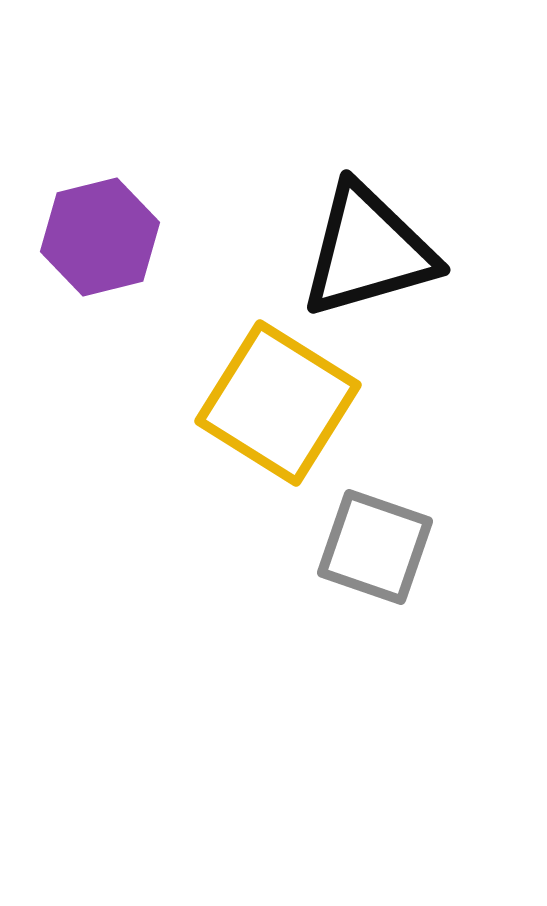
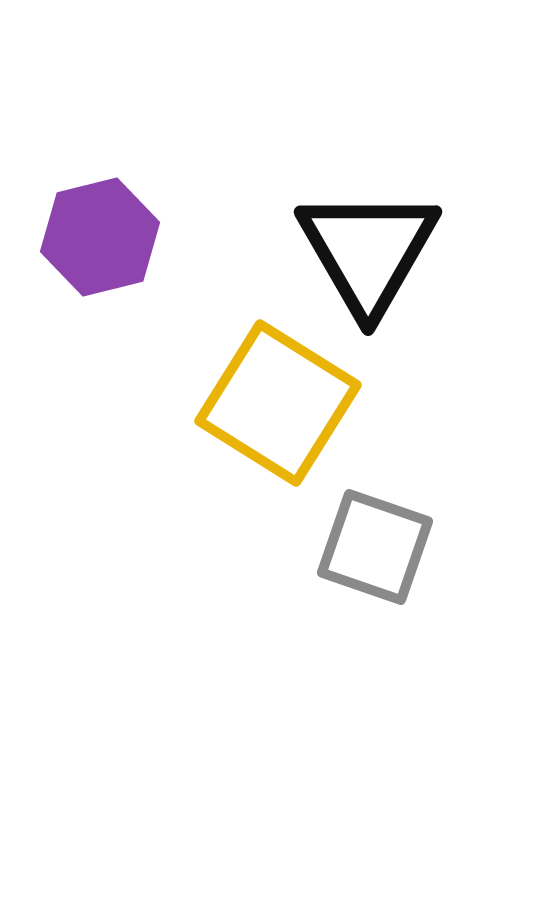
black triangle: rotated 44 degrees counterclockwise
